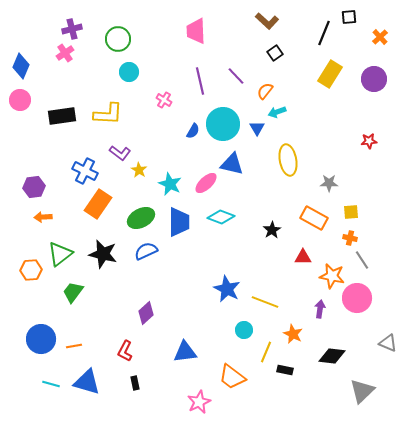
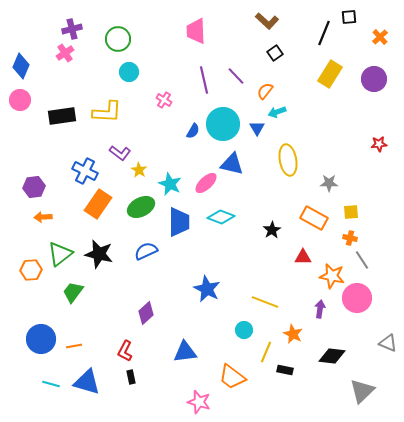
purple line at (200, 81): moved 4 px right, 1 px up
yellow L-shape at (108, 114): moved 1 px left, 2 px up
red star at (369, 141): moved 10 px right, 3 px down
green ellipse at (141, 218): moved 11 px up
black star at (103, 254): moved 4 px left
blue star at (227, 289): moved 20 px left
black rectangle at (135, 383): moved 4 px left, 6 px up
pink star at (199, 402): rotated 30 degrees counterclockwise
